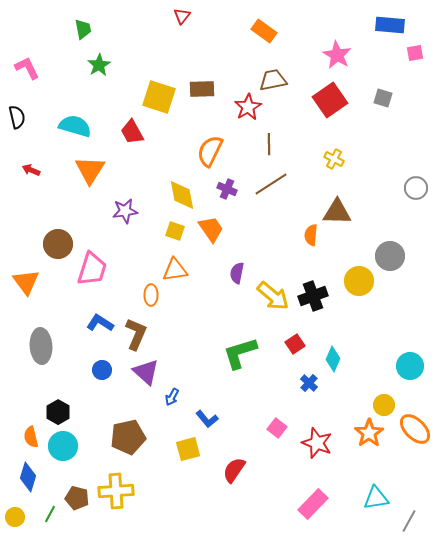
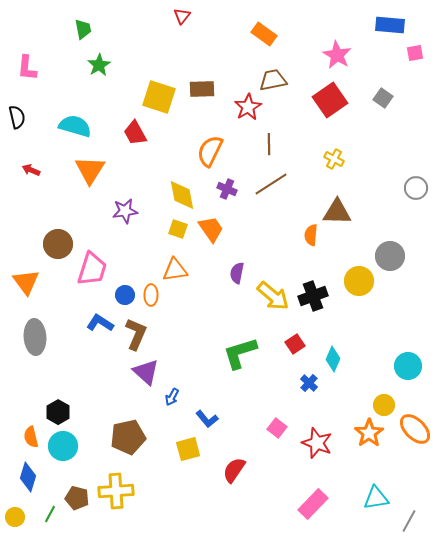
orange rectangle at (264, 31): moved 3 px down
pink L-shape at (27, 68): rotated 148 degrees counterclockwise
gray square at (383, 98): rotated 18 degrees clockwise
red trapezoid at (132, 132): moved 3 px right, 1 px down
yellow square at (175, 231): moved 3 px right, 2 px up
gray ellipse at (41, 346): moved 6 px left, 9 px up
cyan circle at (410, 366): moved 2 px left
blue circle at (102, 370): moved 23 px right, 75 px up
